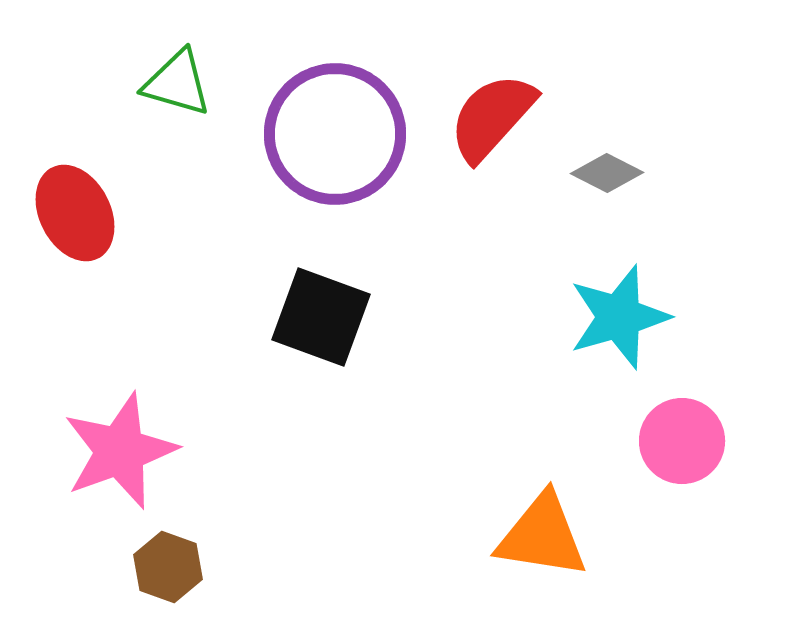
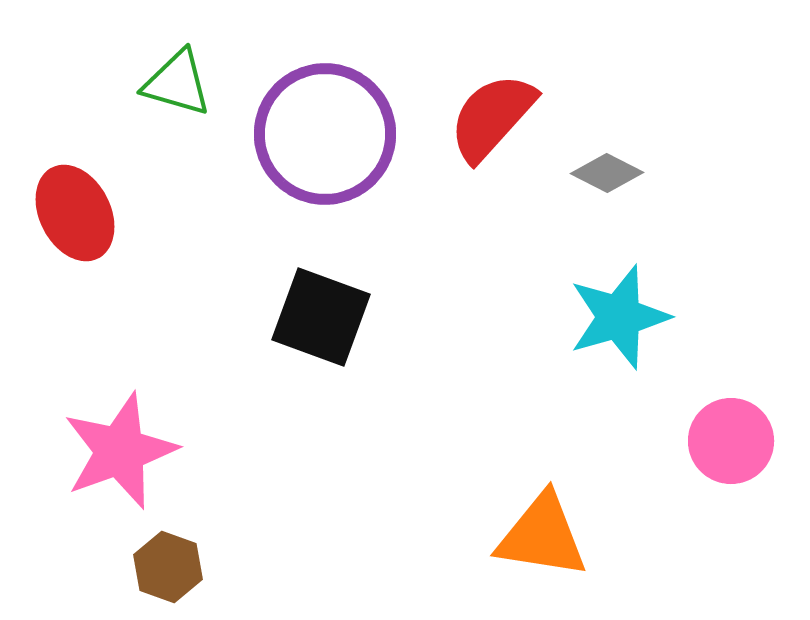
purple circle: moved 10 px left
pink circle: moved 49 px right
